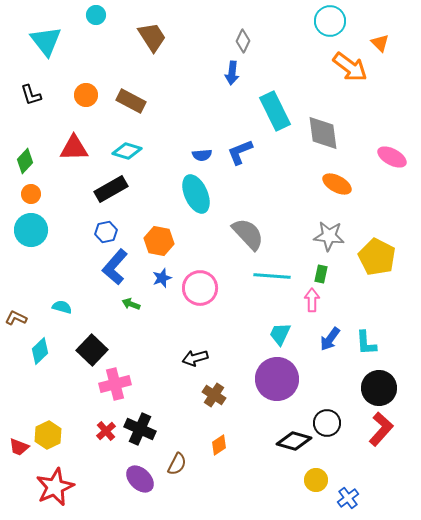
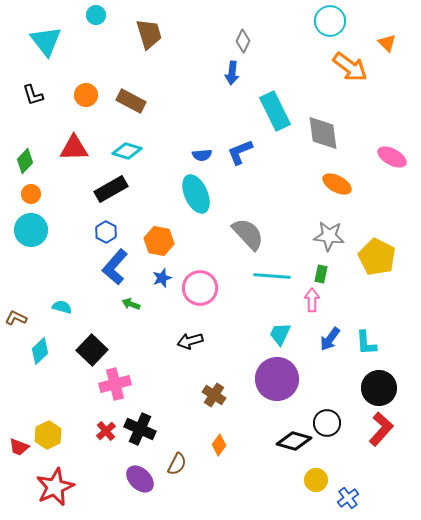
brown trapezoid at (152, 37): moved 3 px left, 3 px up; rotated 16 degrees clockwise
orange triangle at (380, 43): moved 7 px right
black L-shape at (31, 95): moved 2 px right
blue hexagon at (106, 232): rotated 20 degrees counterclockwise
black arrow at (195, 358): moved 5 px left, 17 px up
orange diamond at (219, 445): rotated 20 degrees counterclockwise
